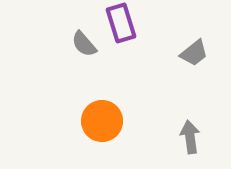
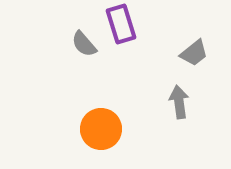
purple rectangle: moved 1 px down
orange circle: moved 1 px left, 8 px down
gray arrow: moved 11 px left, 35 px up
